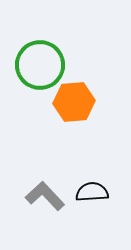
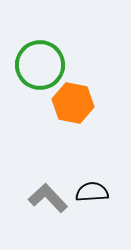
orange hexagon: moved 1 px left, 1 px down; rotated 15 degrees clockwise
gray L-shape: moved 3 px right, 2 px down
